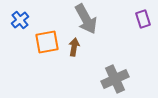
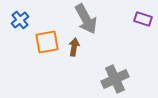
purple rectangle: rotated 54 degrees counterclockwise
